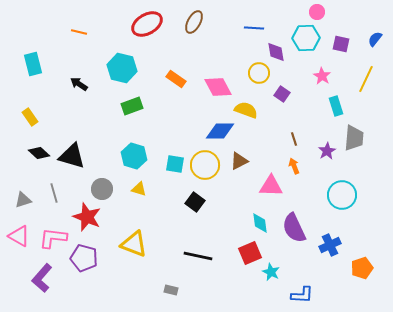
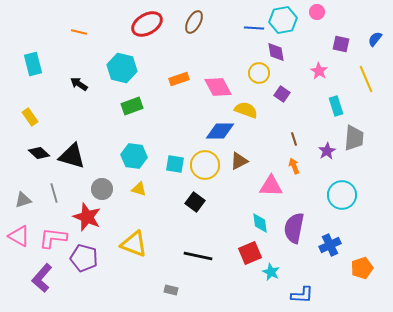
cyan hexagon at (306, 38): moved 23 px left, 18 px up; rotated 8 degrees counterclockwise
pink star at (322, 76): moved 3 px left, 5 px up
orange rectangle at (176, 79): moved 3 px right; rotated 54 degrees counterclockwise
yellow line at (366, 79): rotated 48 degrees counterclockwise
cyan hexagon at (134, 156): rotated 10 degrees counterclockwise
purple semicircle at (294, 228): rotated 36 degrees clockwise
